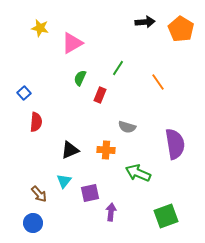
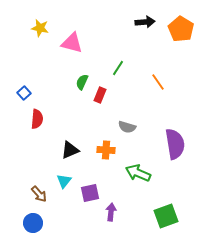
pink triangle: rotated 45 degrees clockwise
green semicircle: moved 2 px right, 4 px down
red semicircle: moved 1 px right, 3 px up
